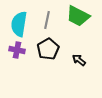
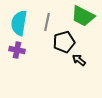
green trapezoid: moved 5 px right
gray line: moved 2 px down
cyan semicircle: moved 1 px up
black pentagon: moved 16 px right, 7 px up; rotated 15 degrees clockwise
